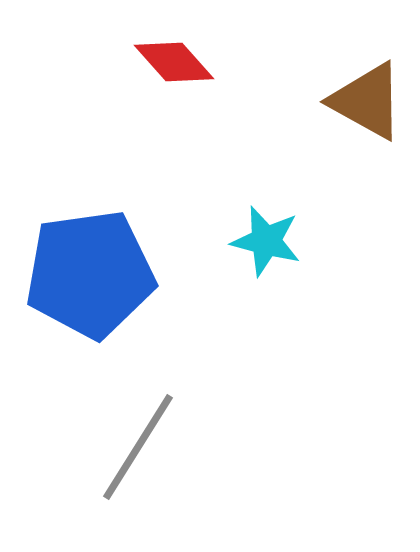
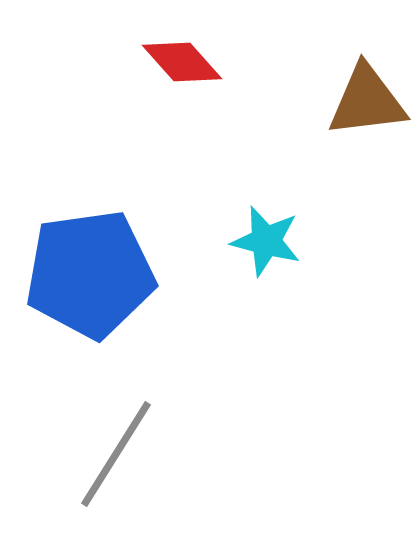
red diamond: moved 8 px right
brown triangle: rotated 36 degrees counterclockwise
gray line: moved 22 px left, 7 px down
